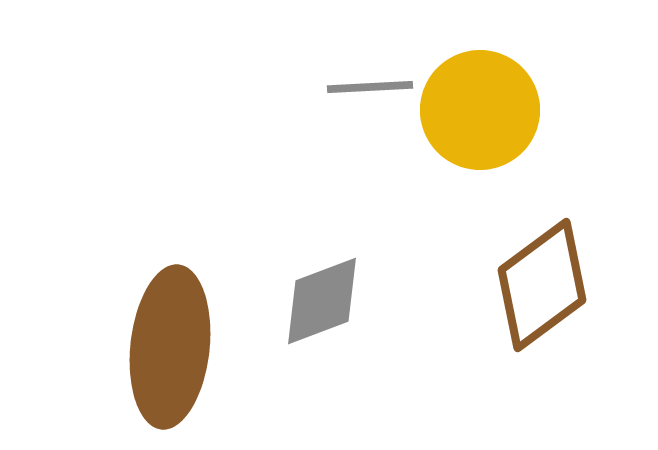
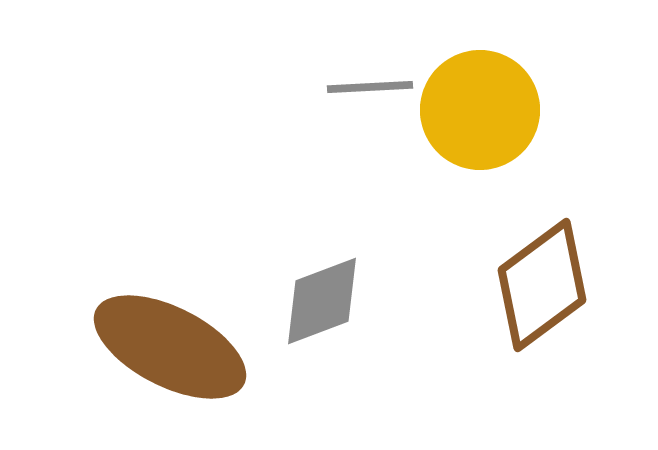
brown ellipse: rotated 69 degrees counterclockwise
